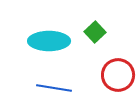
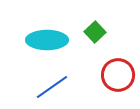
cyan ellipse: moved 2 px left, 1 px up
blue line: moved 2 px left, 1 px up; rotated 44 degrees counterclockwise
